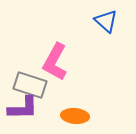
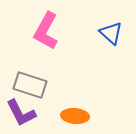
blue triangle: moved 5 px right, 12 px down
pink L-shape: moved 9 px left, 31 px up
purple L-shape: moved 2 px left, 5 px down; rotated 64 degrees clockwise
